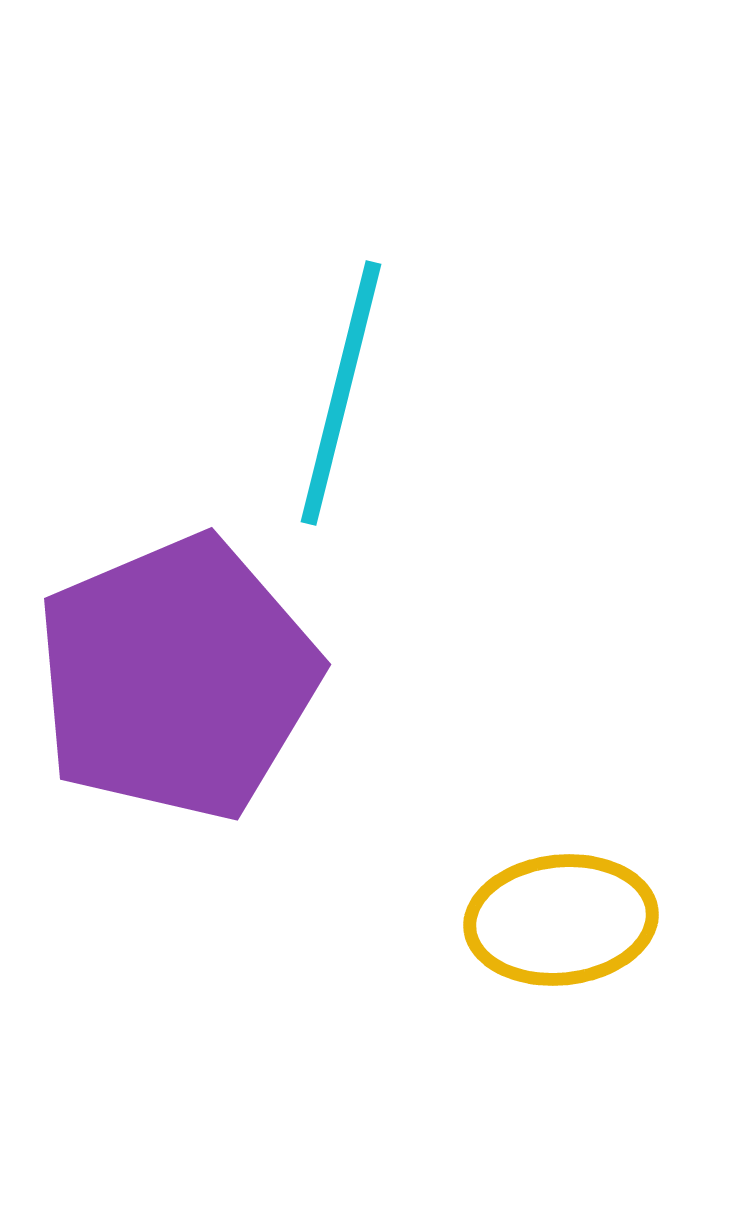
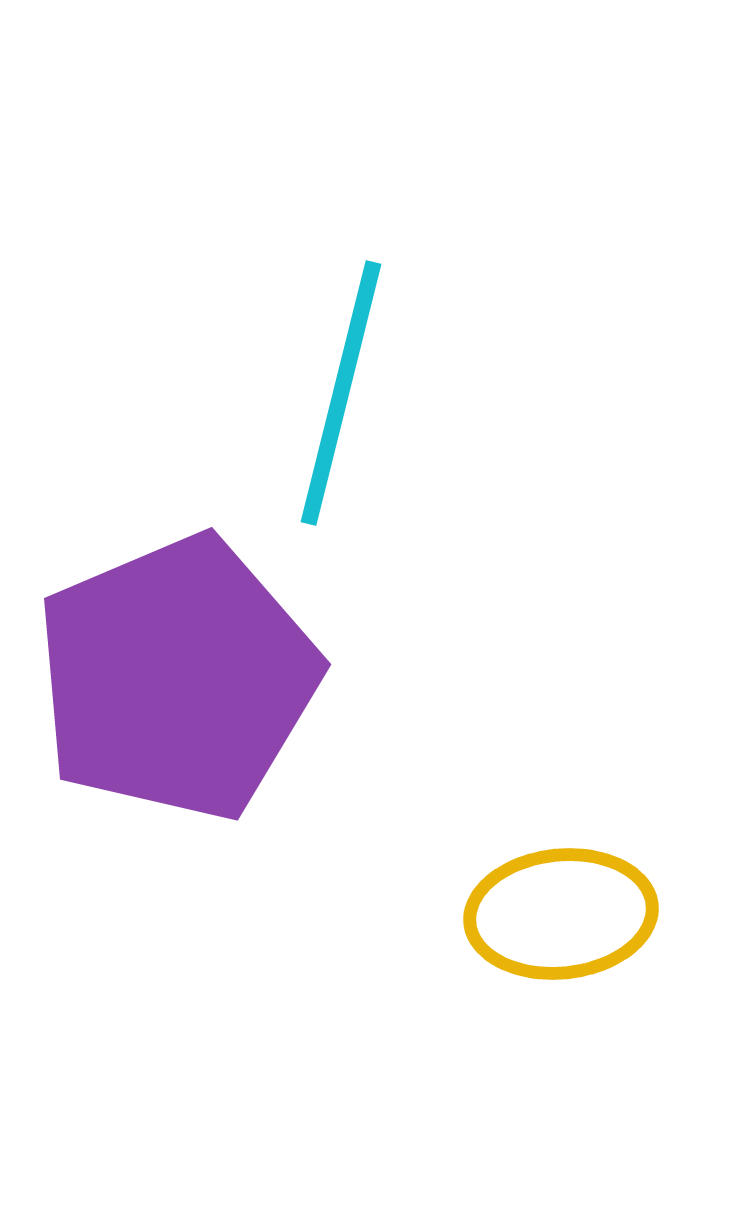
yellow ellipse: moved 6 px up
